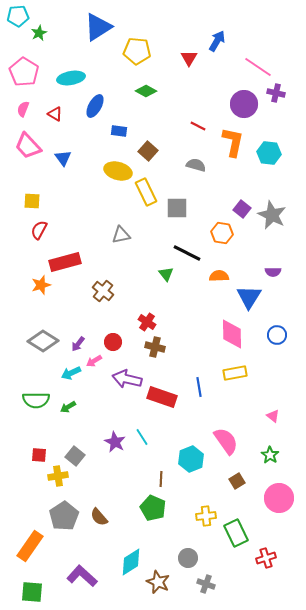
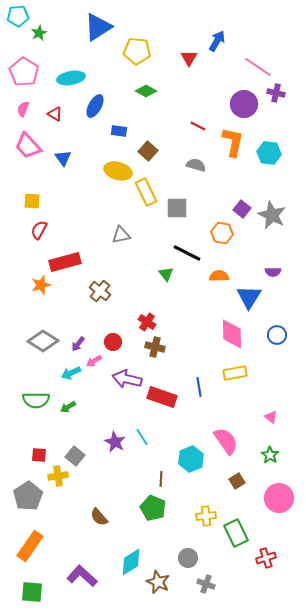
brown cross at (103, 291): moved 3 px left
pink triangle at (273, 416): moved 2 px left, 1 px down
gray pentagon at (64, 516): moved 36 px left, 20 px up
